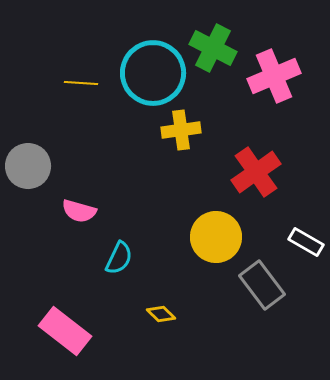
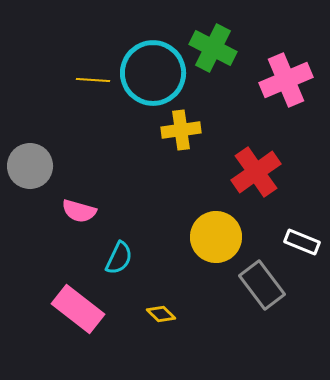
pink cross: moved 12 px right, 4 px down
yellow line: moved 12 px right, 3 px up
gray circle: moved 2 px right
white rectangle: moved 4 px left; rotated 8 degrees counterclockwise
pink rectangle: moved 13 px right, 22 px up
